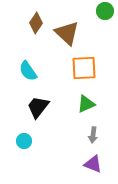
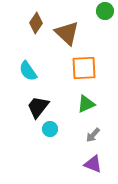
gray arrow: rotated 35 degrees clockwise
cyan circle: moved 26 px right, 12 px up
